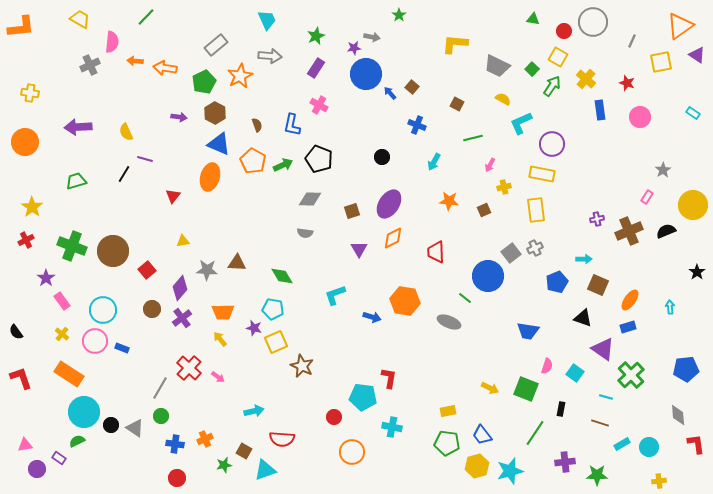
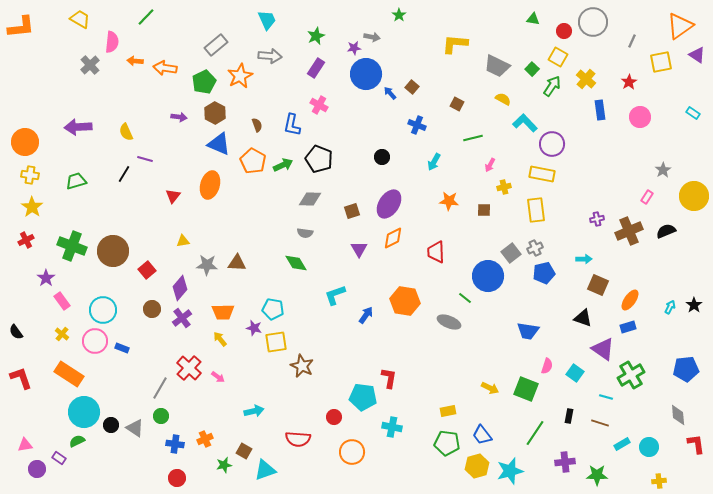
gray cross at (90, 65): rotated 18 degrees counterclockwise
red star at (627, 83): moved 2 px right, 1 px up; rotated 21 degrees clockwise
yellow cross at (30, 93): moved 82 px down
cyan L-shape at (521, 123): moved 4 px right; rotated 70 degrees clockwise
orange ellipse at (210, 177): moved 8 px down
yellow circle at (693, 205): moved 1 px right, 9 px up
brown square at (484, 210): rotated 24 degrees clockwise
gray star at (207, 270): moved 5 px up
black star at (697, 272): moved 3 px left, 33 px down
green diamond at (282, 276): moved 14 px right, 13 px up
blue pentagon at (557, 282): moved 13 px left, 9 px up; rotated 10 degrees clockwise
cyan arrow at (670, 307): rotated 32 degrees clockwise
blue arrow at (372, 317): moved 6 px left, 2 px up; rotated 72 degrees counterclockwise
yellow square at (276, 342): rotated 15 degrees clockwise
green cross at (631, 375): rotated 12 degrees clockwise
black rectangle at (561, 409): moved 8 px right, 7 px down
red semicircle at (282, 439): moved 16 px right
